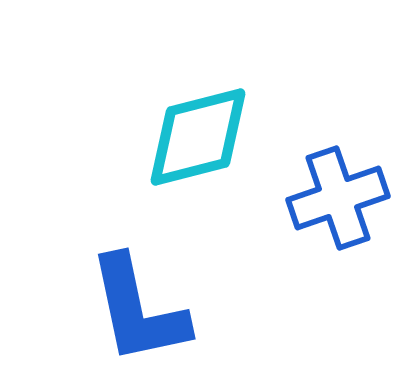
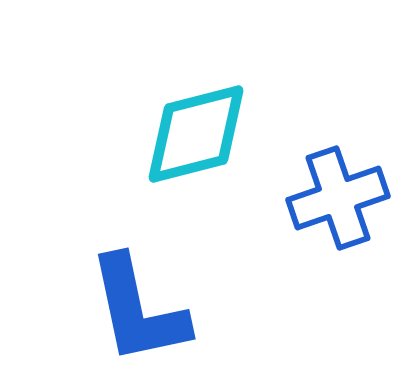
cyan diamond: moved 2 px left, 3 px up
